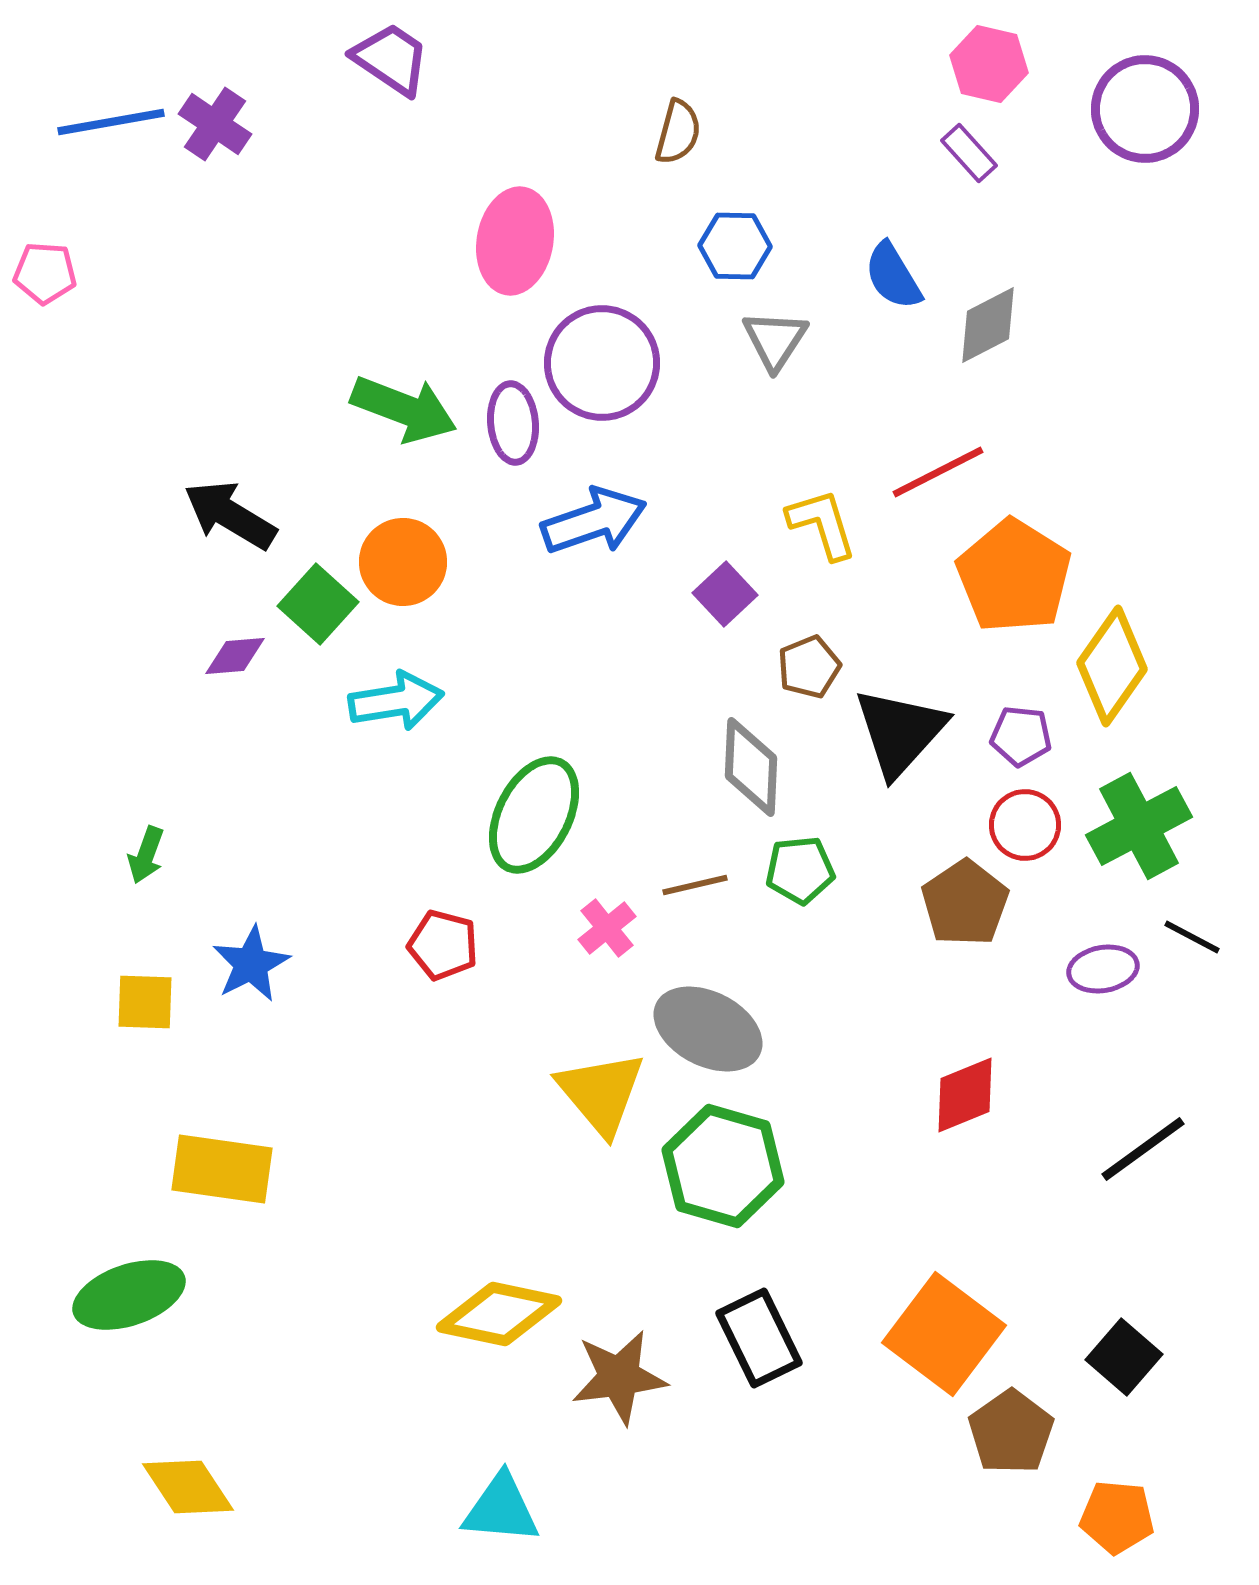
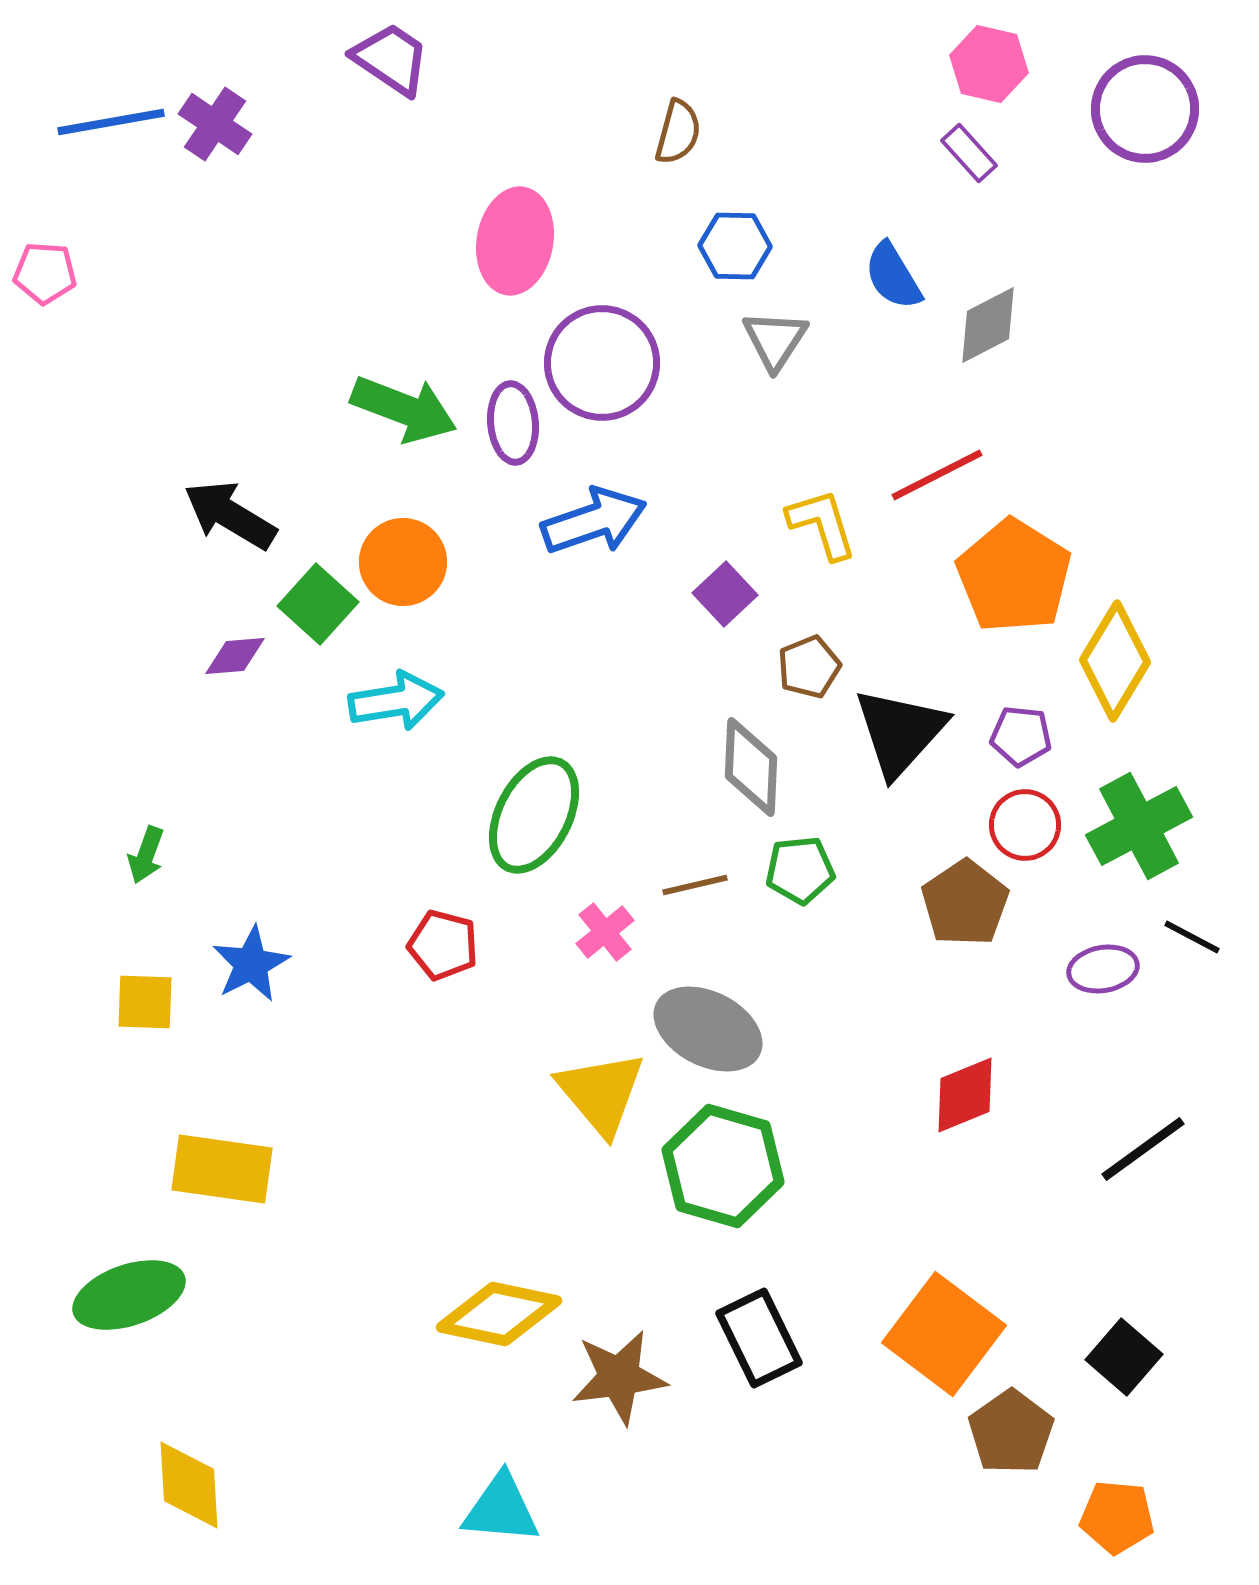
red line at (938, 472): moved 1 px left, 3 px down
yellow diamond at (1112, 666): moved 3 px right, 5 px up; rotated 4 degrees counterclockwise
pink cross at (607, 928): moved 2 px left, 4 px down
yellow diamond at (188, 1487): moved 1 px right, 2 px up; rotated 30 degrees clockwise
